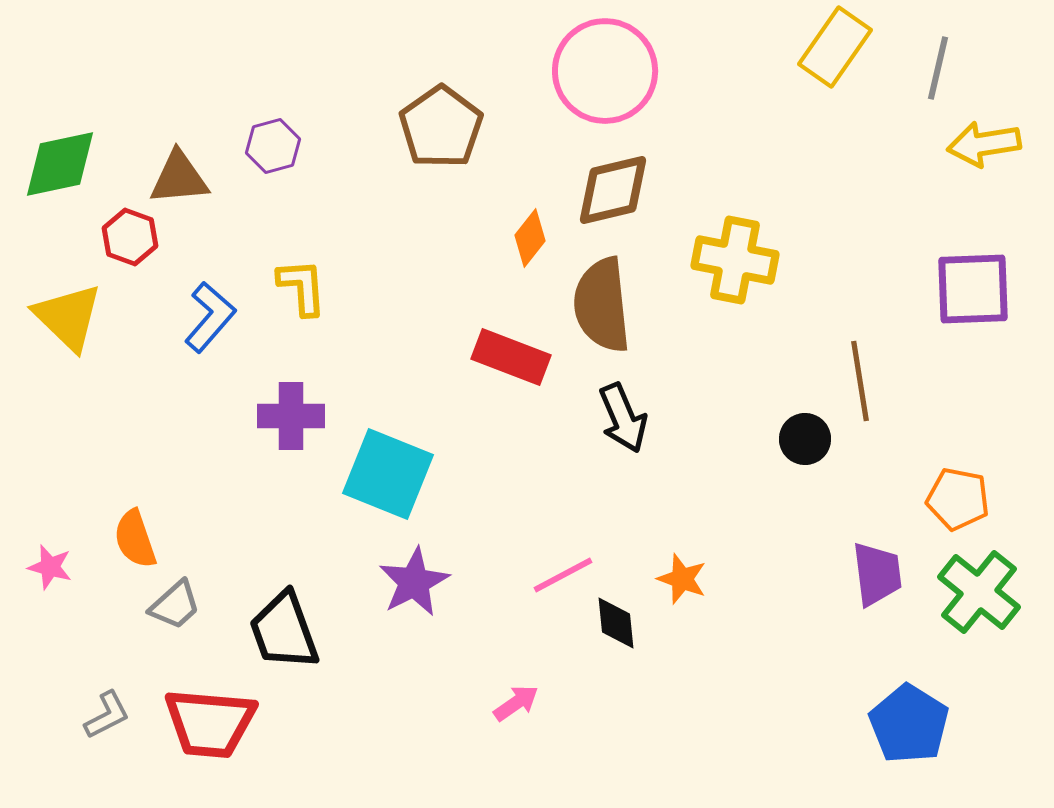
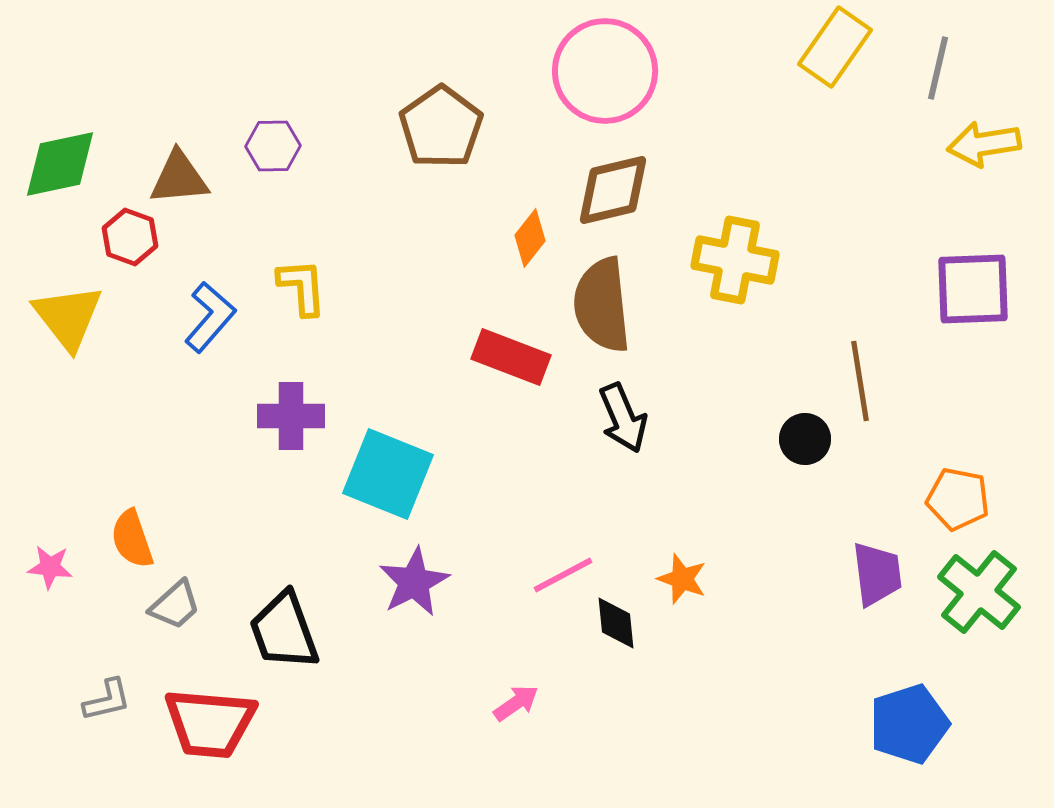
purple hexagon: rotated 14 degrees clockwise
yellow triangle: rotated 8 degrees clockwise
orange semicircle: moved 3 px left
pink star: rotated 9 degrees counterclockwise
gray L-shape: moved 15 px up; rotated 14 degrees clockwise
blue pentagon: rotated 22 degrees clockwise
